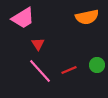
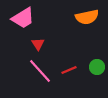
green circle: moved 2 px down
